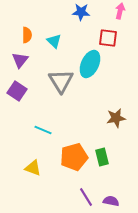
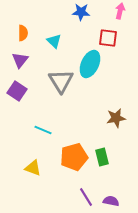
orange semicircle: moved 4 px left, 2 px up
